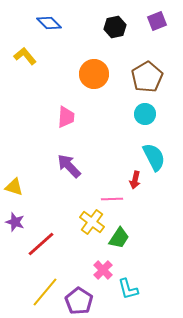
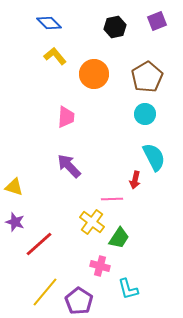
yellow L-shape: moved 30 px right
red line: moved 2 px left
pink cross: moved 3 px left, 4 px up; rotated 30 degrees counterclockwise
